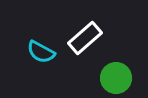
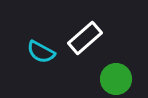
green circle: moved 1 px down
